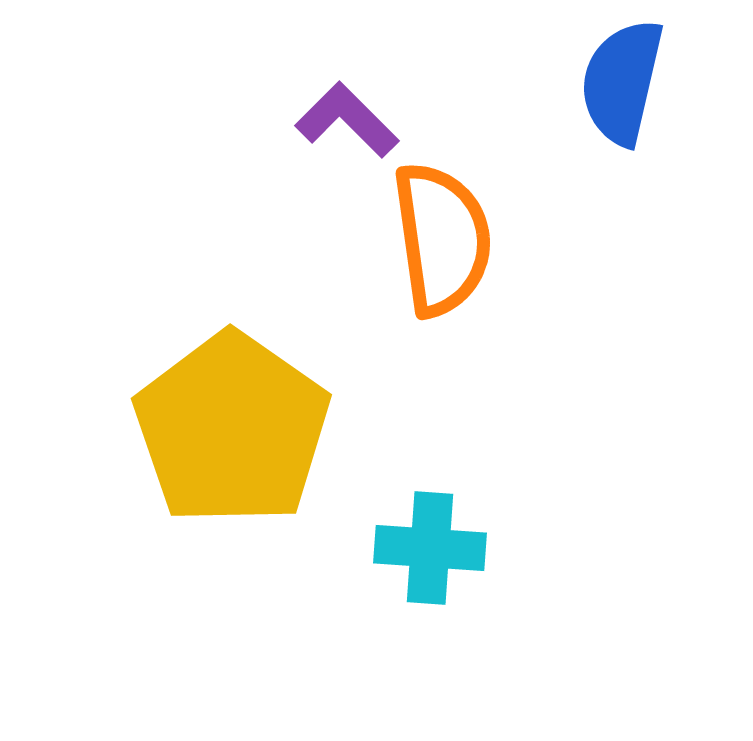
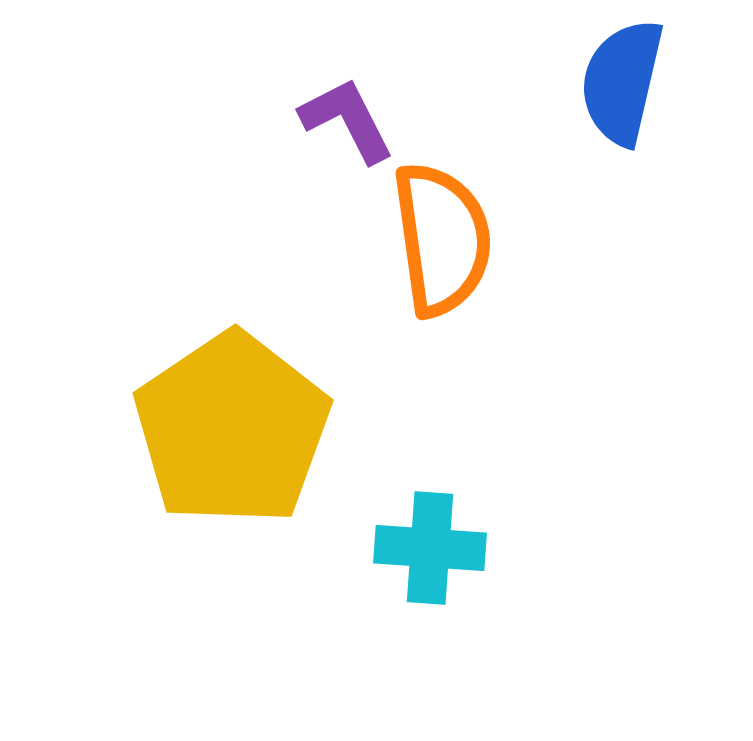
purple L-shape: rotated 18 degrees clockwise
yellow pentagon: rotated 3 degrees clockwise
